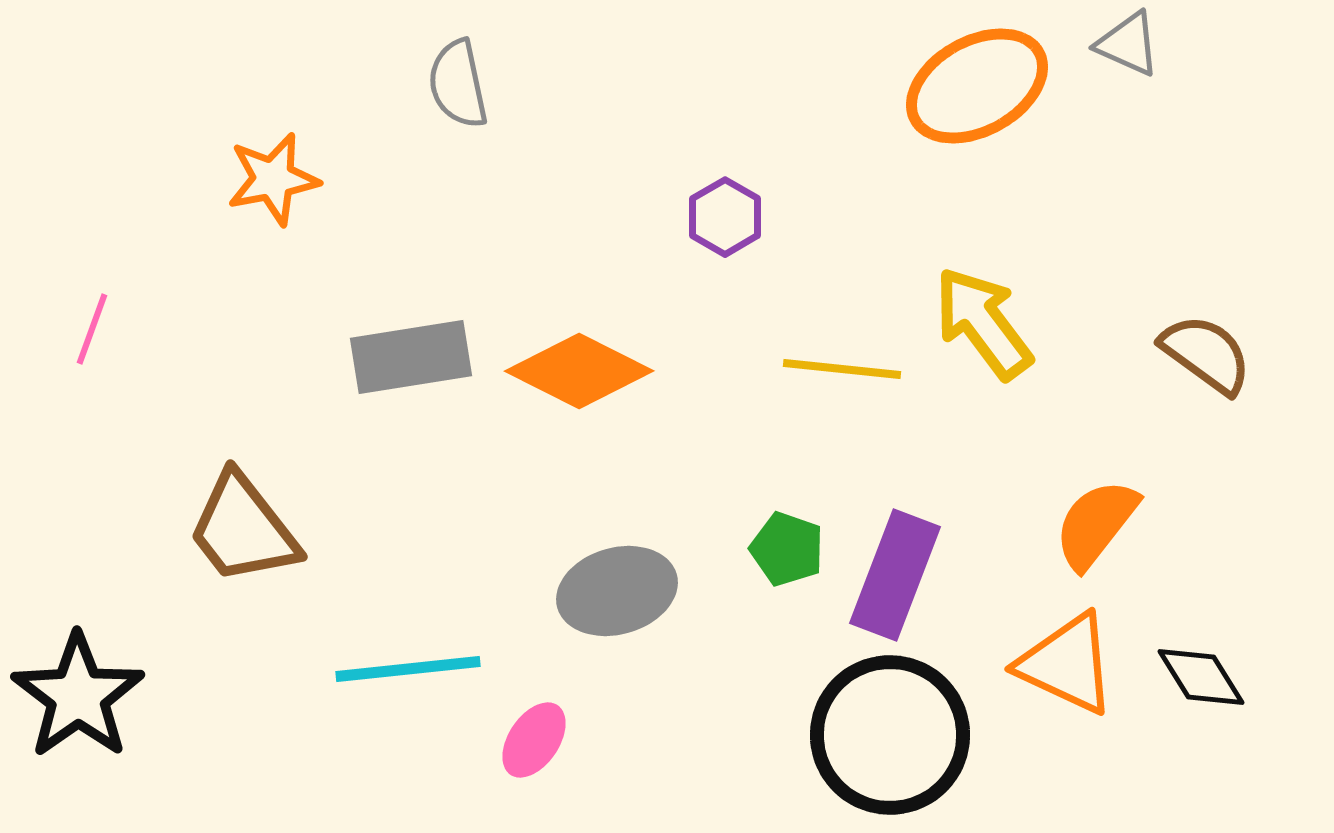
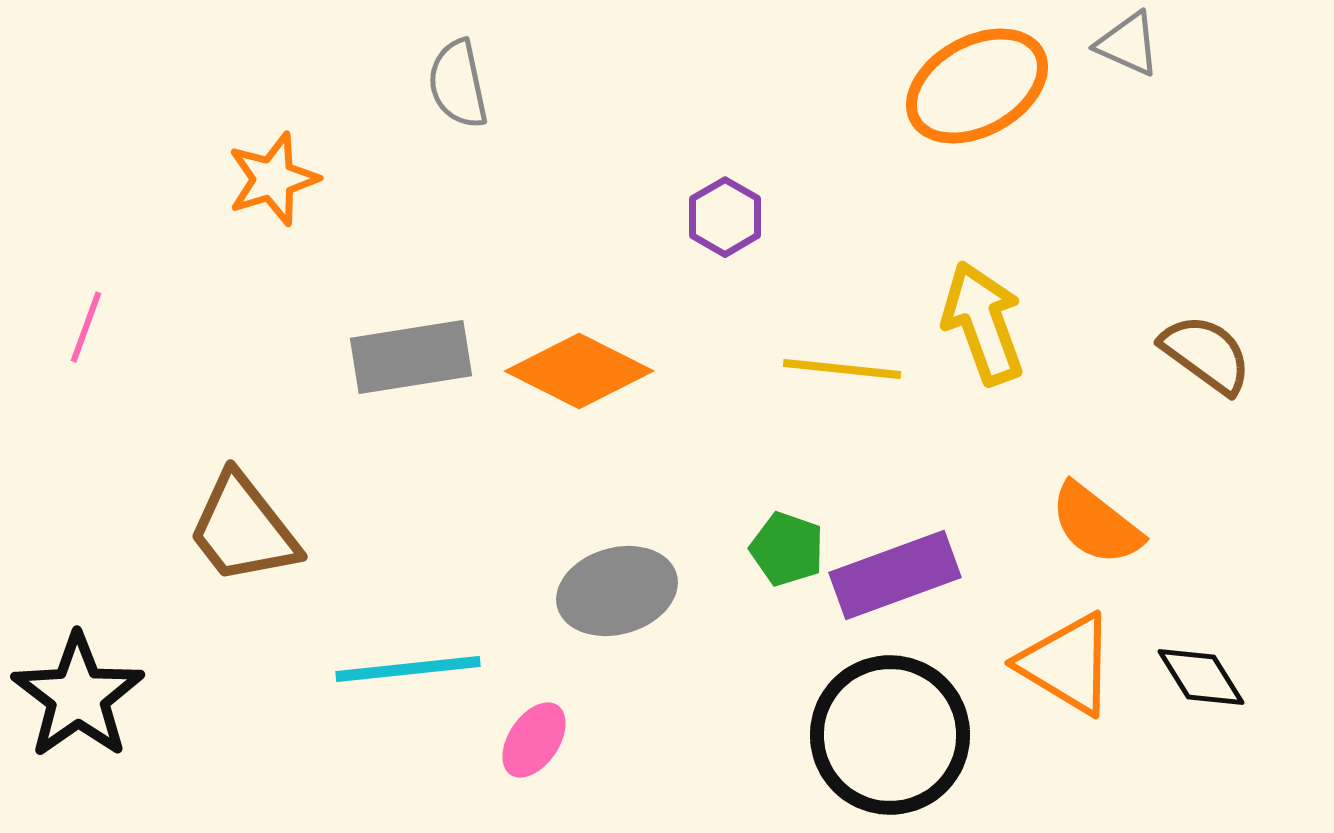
orange star: rotated 6 degrees counterclockwise
yellow arrow: rotated 17 degrees clockwise
pink line: moved 6 px left, 2 px up
orange semicircle: rotated 90 degrees counterclockwise
purple rectangle: rotated 49 degrees clockwise
orange triangle: rotated 6 degrees clockwise
